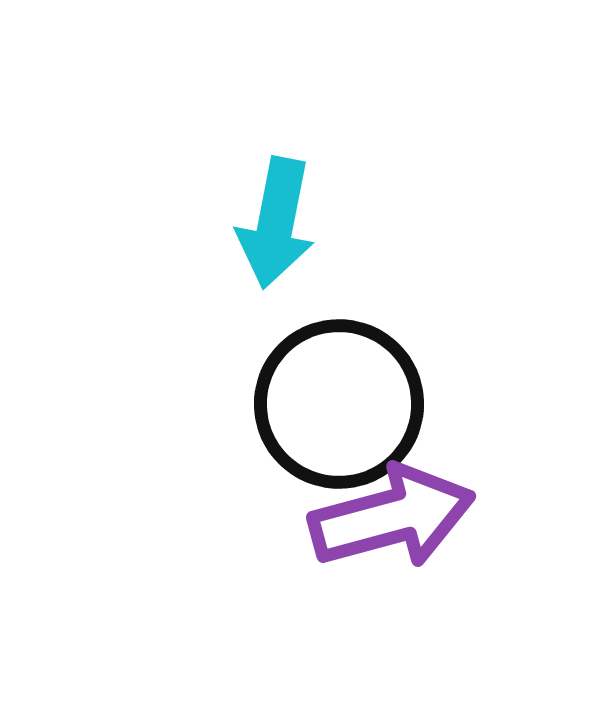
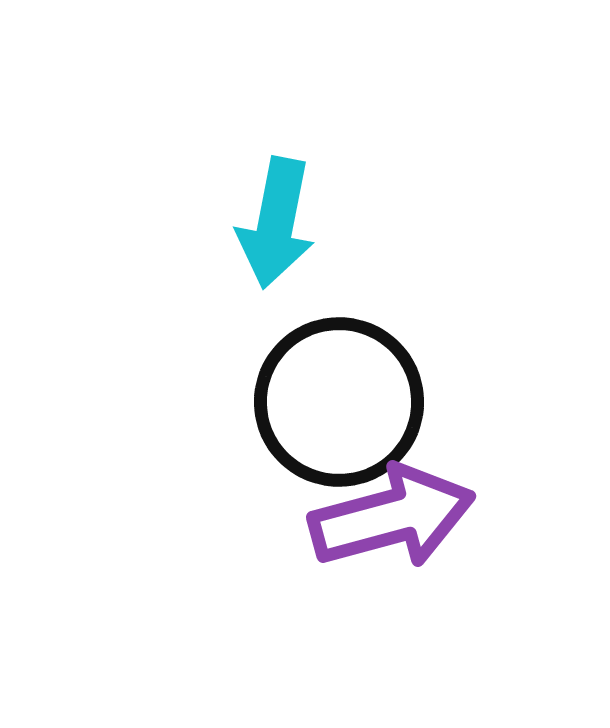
black circle: moved 2 px up
